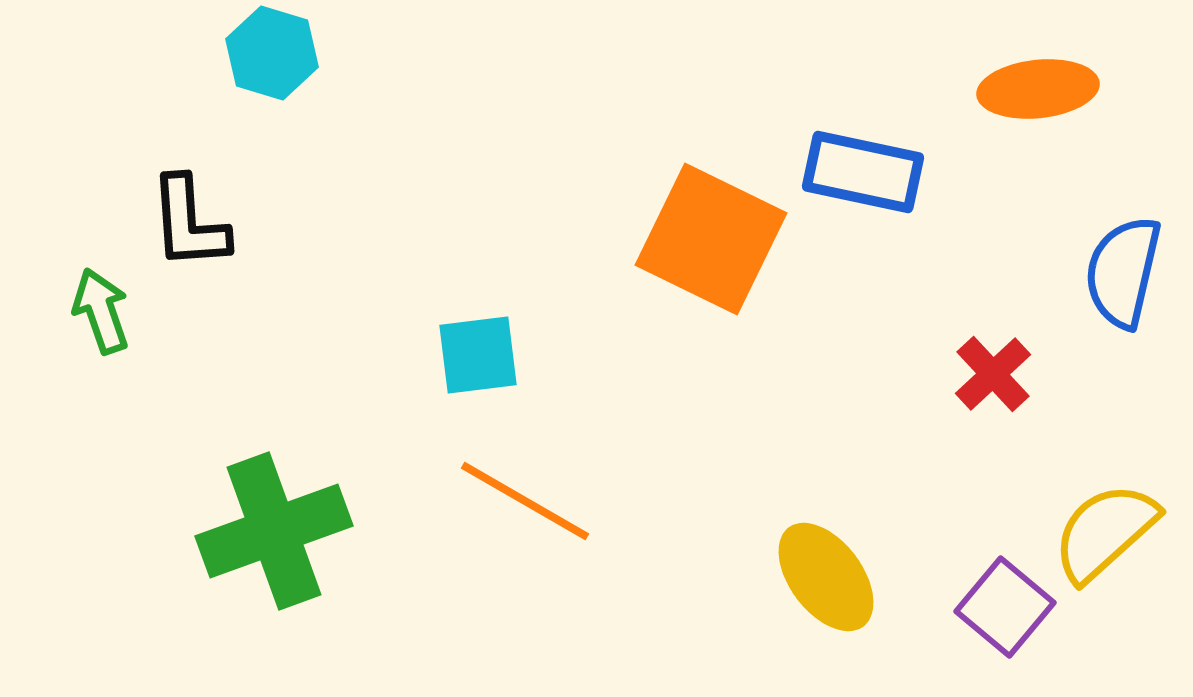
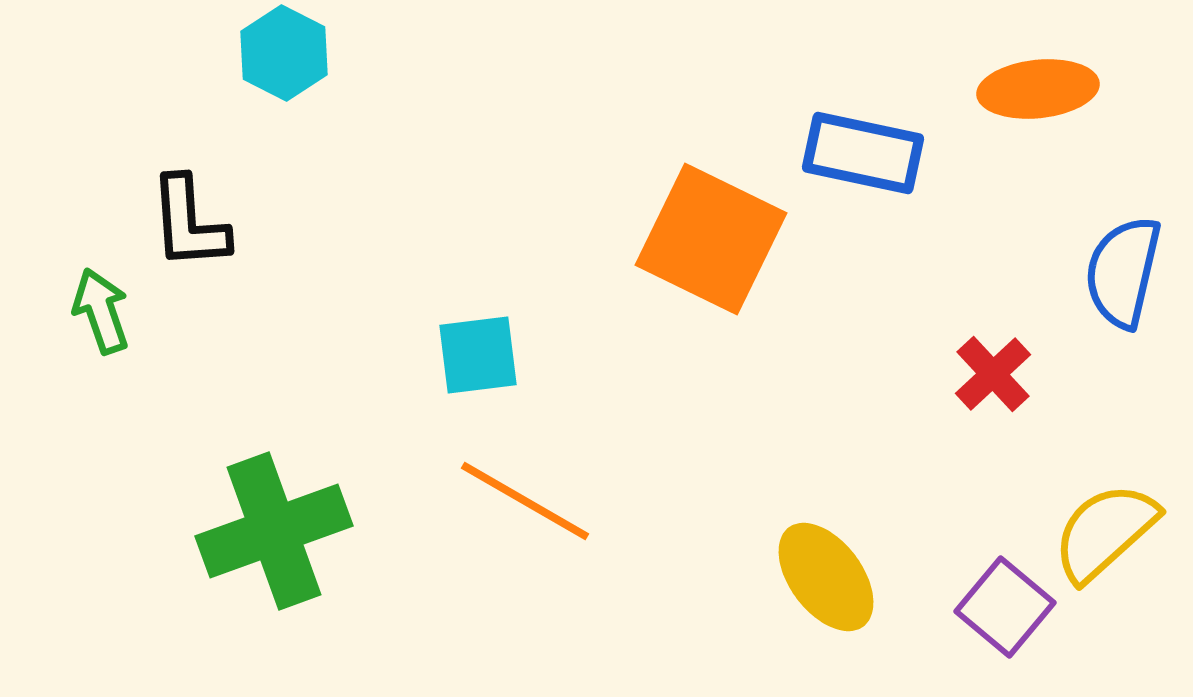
cyan hexagon: moved 12 px right; rotated 10 degrees clockwise
blue rectangle: moved 19 px up
